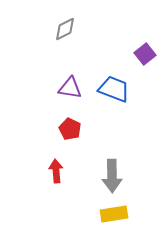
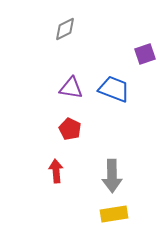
purple square: rotated 20 degrees clockwise
purple triangle: moved 1 px right
